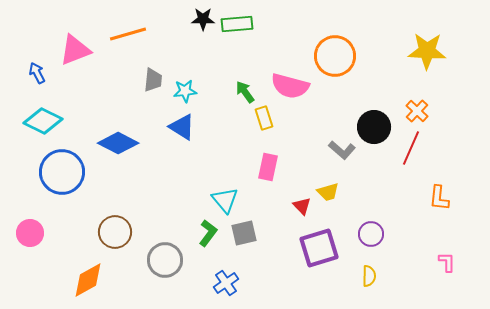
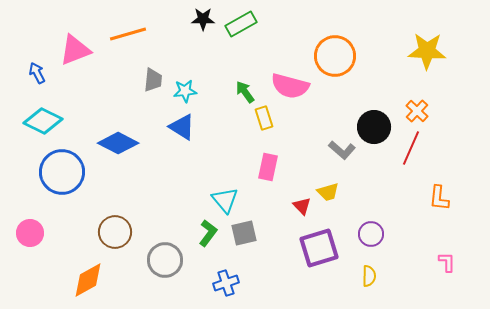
green rectangle: moved 4 px right; rotated 24 degrees counterclockwise
blue cross: rotated 15 degrees clockwise
